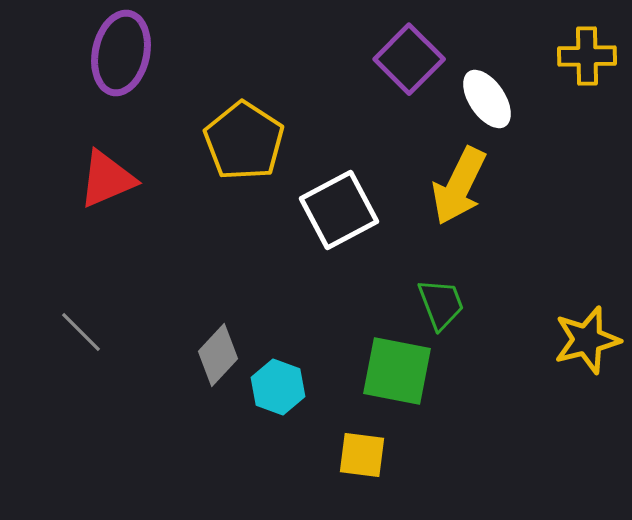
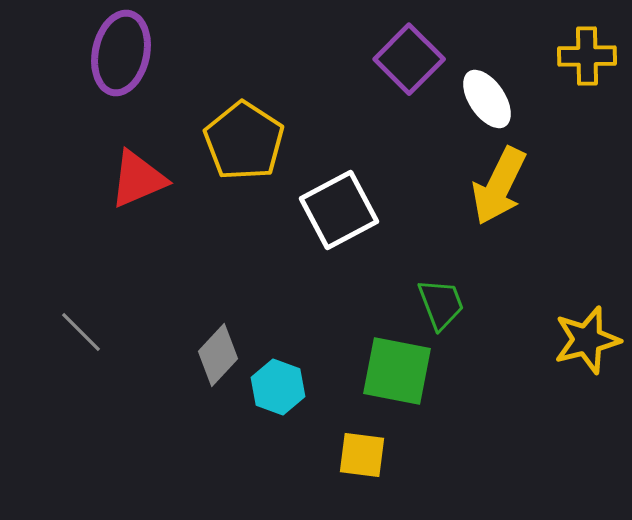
red triangle: moved 31 px right
yellow arrow: moved 40 px right
